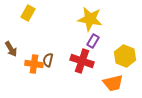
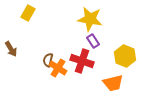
purple rectangle: rotated 64 degrees counterclockwise
orange cross: moved 24 px right, 4 px down; rotated 24 degrees clockwise
